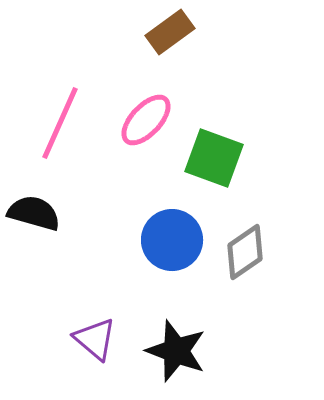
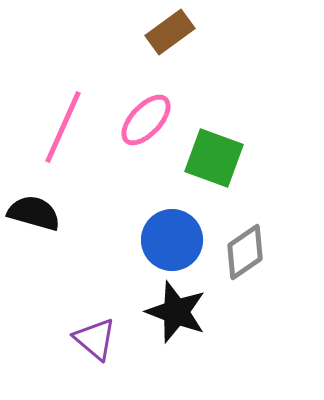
pink line: moved 3 px right, 4 px down
black star: moved 39 px up
